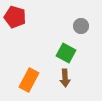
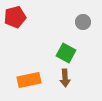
red pentagon: rotated 30 degrees counterclockwise
gray circle: moved 2 px right, 4 px up
orange rectangle: rotated 50 degrees clockwise
